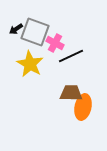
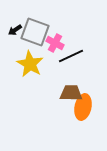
black arrow: moved 1 px left, 1 px down
